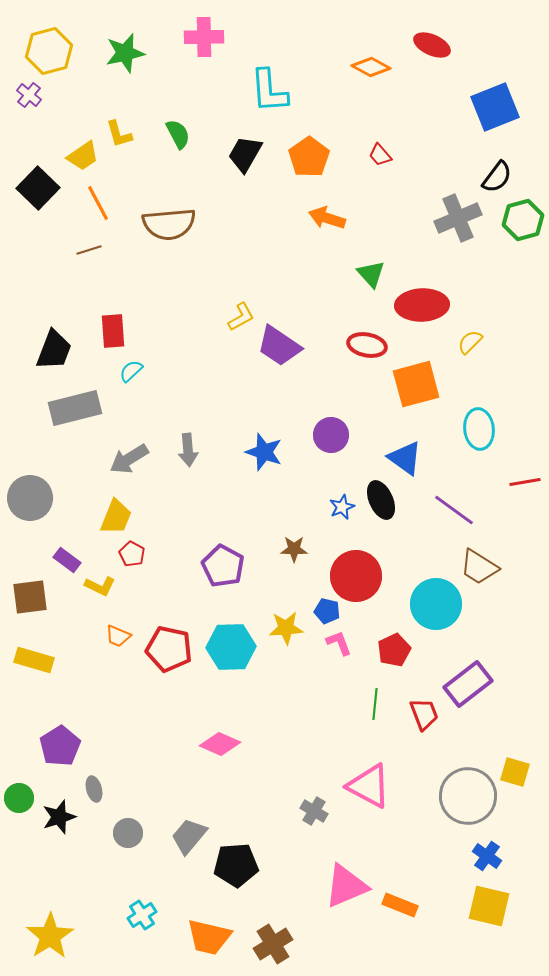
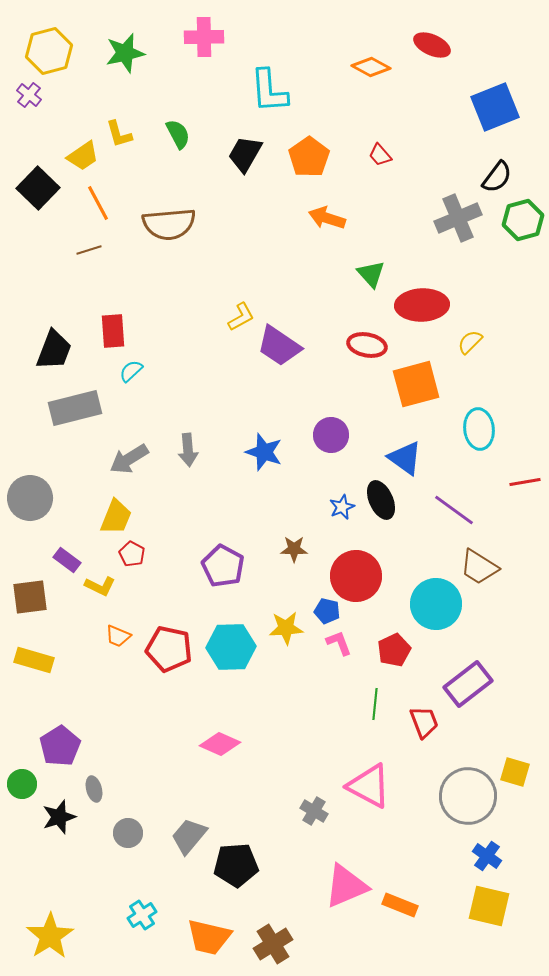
red trapezoid at (424, 714): moved 8 px down
green circle at (19, 798): moved 3 px right, 14 px up
